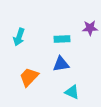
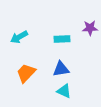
cyan arrow: rotated 42 degrees clockwise
blue triangle: moved 5 px down
orange trapezoid: moved 3 px left, 4 px up
cyan triangle: moved 8 px left, 1 px up
